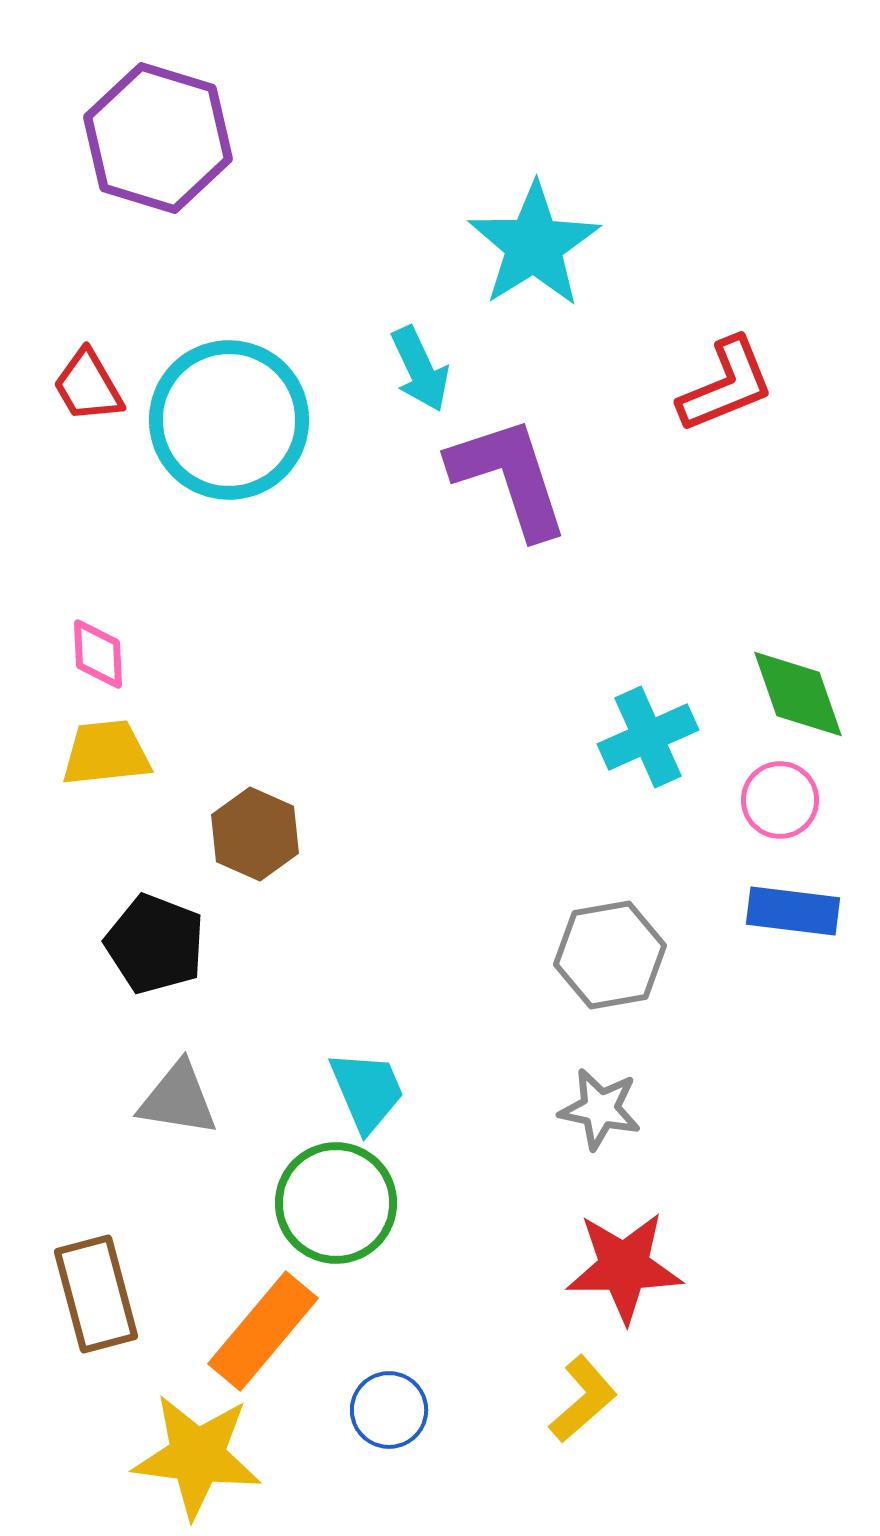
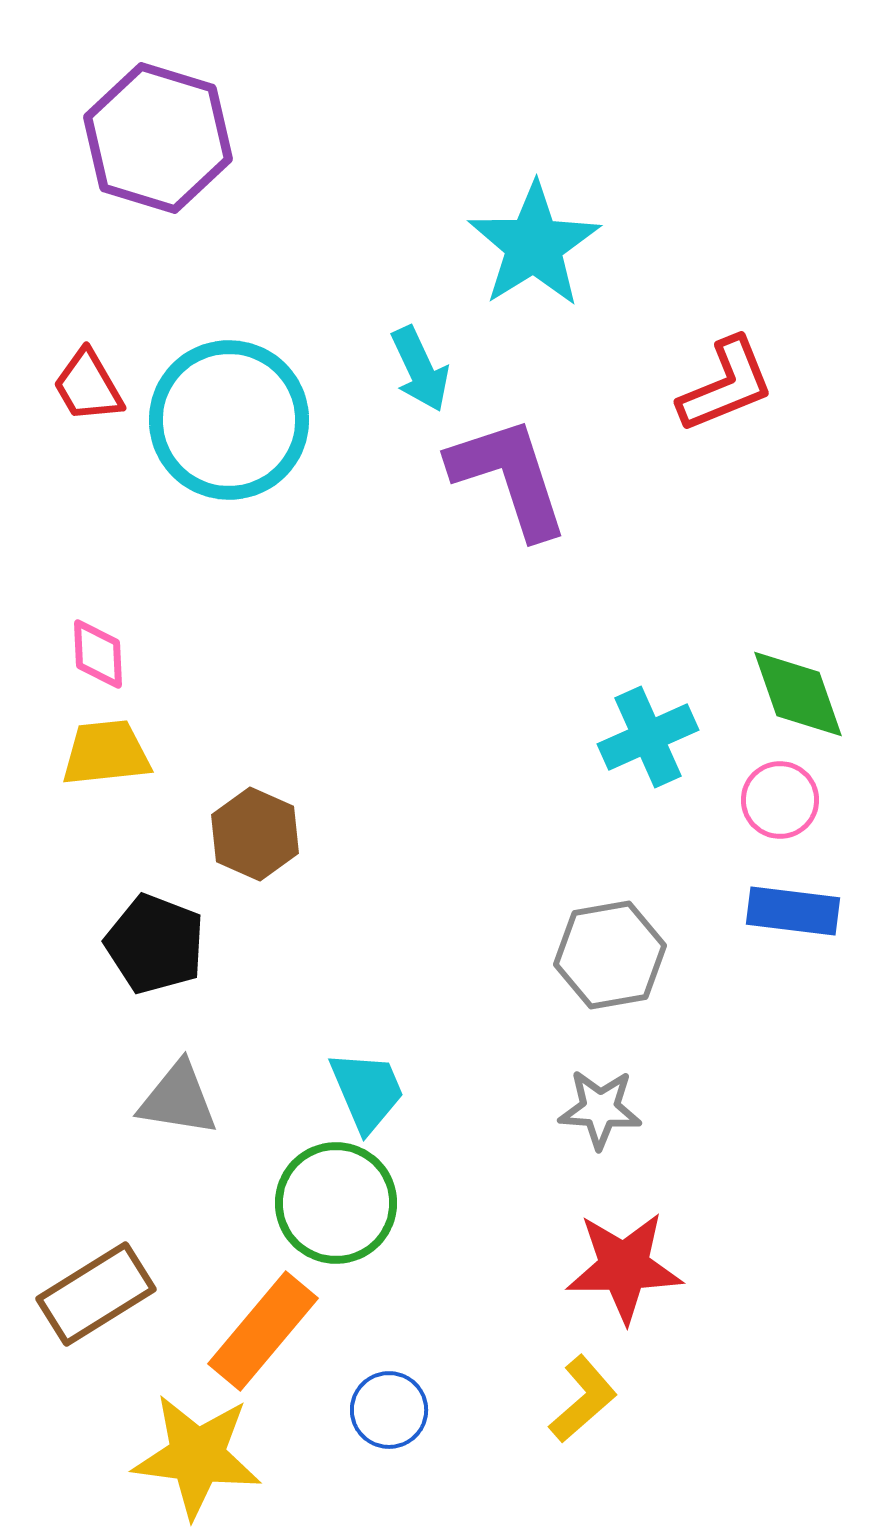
gray star: rotated 8 degrees counterclockwise
brown rectangle: rotated 73 degrees clockwise
